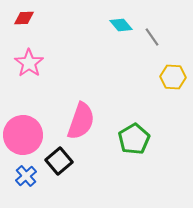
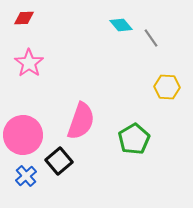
gray line: moved 1 px left, 1 px down
yellow hexagon: moved 6 px left, 10 px down
